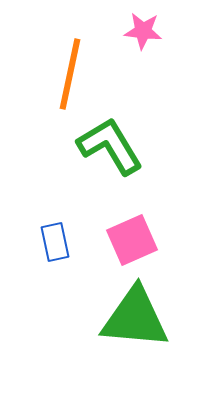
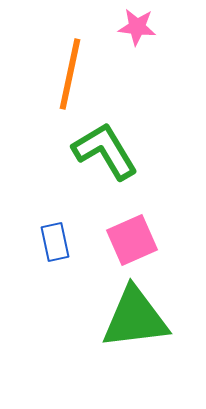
pink star: moved 6 px left, 4 px up
green L-shape: moved 5 px left, 5 px down
green triangle: rotated 12 degrees counterclockwise
